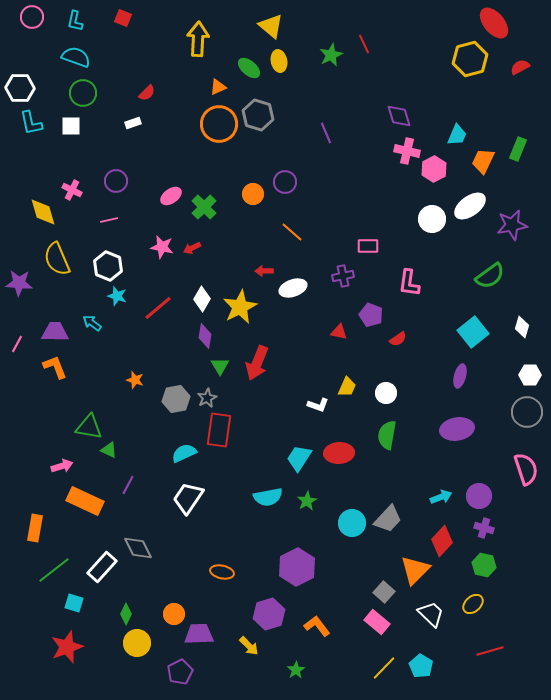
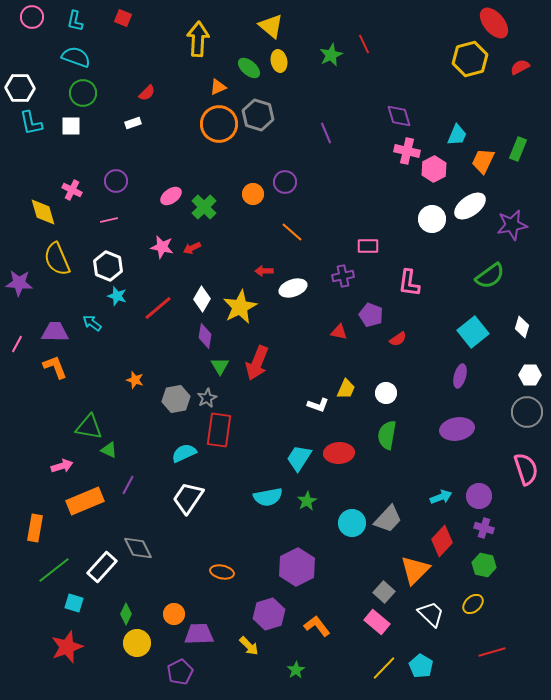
yellow trapezoid at (347, 387): moved 1 px left, 2 px down
orange rectangle at (85, 501): rotated 48 degrees counterclockwise
red line at (490, 651): moved 2 px right, 1 px down
